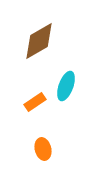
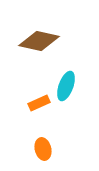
brown diamond: rotated 42 degrees clockwise
orange rectangle: moved 4 px right, 1 px down; rotated 10 degrees clockwise
